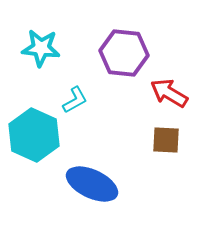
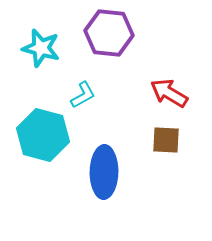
cyan star: rotated 9 degrees clockwise
purple hexagon: moved 15 px left, 20 px up
cyan L-shape: moved 8 px right, 5 px up
cyan hexagon: moved 9 px right; rotated 9 degrees counterclockwise
blue ellipse: moved 12 px right, 12 px up; rotated 66 degrees clockwise
